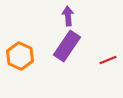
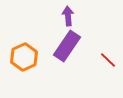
orange hexagon: moved 4 px right, 1 px down; rotated 12 degrees clockwise
red line: rotated 66 degrees clockwise
